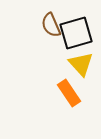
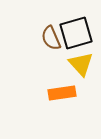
brown semicircle: moved 13 px down
orange rectangle: moved 7 px left; rotated 64 degrees counterclockwise
